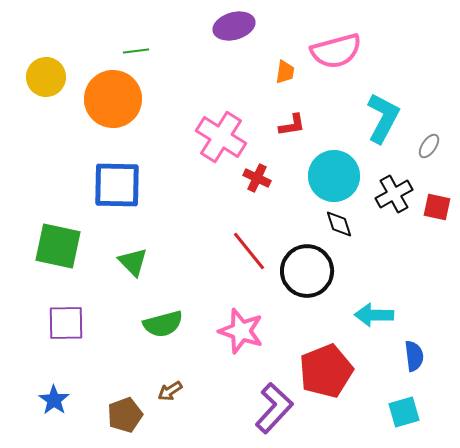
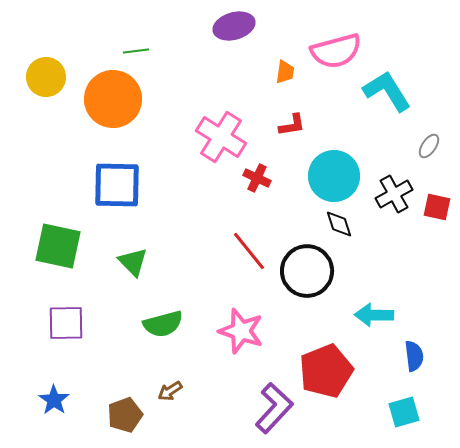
cyan L-shape: moved 4 px right, 27 px up; rotated 60 degrees counterclockwise
